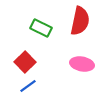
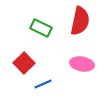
red square: moved 1 px left, 1 px down
blue line: moved 15 px right, 2 px up; rotated 12 degrees clockwise
